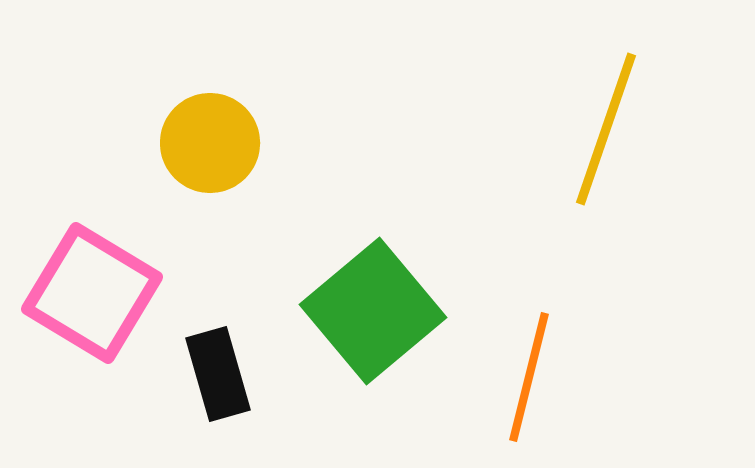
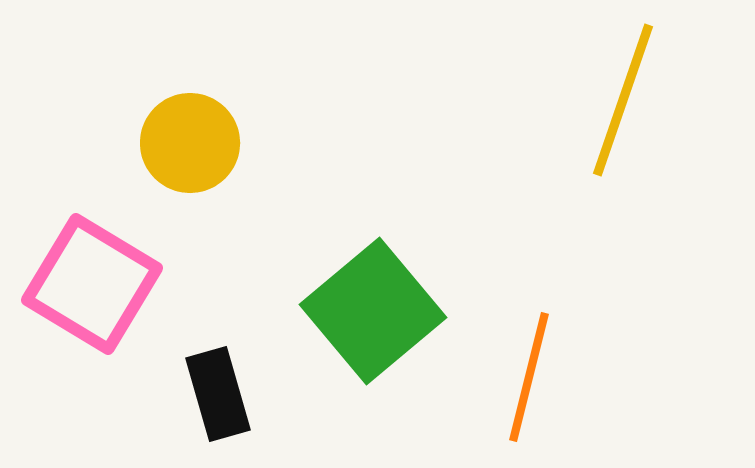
yellow line: moved 17 px right, 29 px up
yellow circle: moved 20 px left
pink square: moved 9 px up
black rectangle: moved 20 px down
